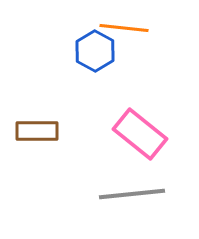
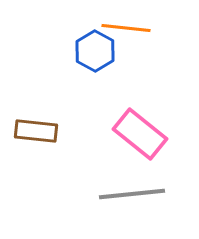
orange line: moved 2 px right
brown rectangle: moved 1 px left; rotated 6 degrees clockwise
